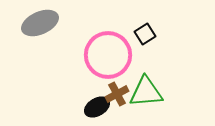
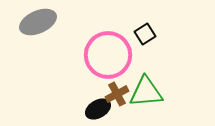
gray ellipse: moved 2 px left, 1 px up
black ellipse: moved 1 px right, 2 px down
